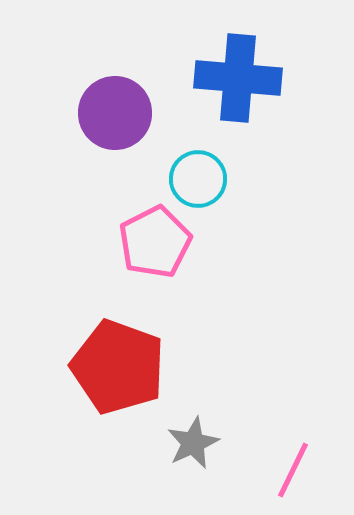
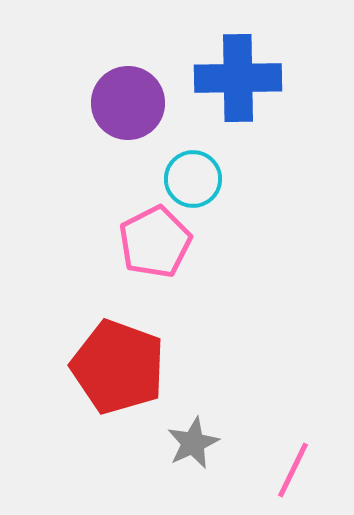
blue cross: rotated 6 degrees counterclockwise
purple circle: moved 13 px right, 10 px up
cyan circle: moved 5 px left
